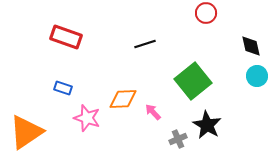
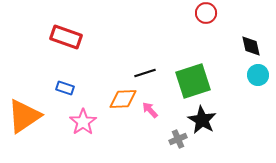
black line: moved 29 px down
cyan circle: moved 1 px right, 1 px up
green square: rotated 21 degrees clockwise
blue rectangle: moved 2 px right
pink arrow: moved 3 px left, 2 px up
pink star: moved 4 px left, 4 px down; rotated 20 degrees clockwise
black star: moved 5 px left, 5 px up
orange triangle: moved 2 px left, 16 px up
